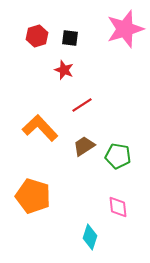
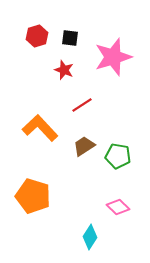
pink star: moved 12 px left, 28 px down
pink diamond: rotated 40 degrees counterclockwise
cyan diamond: rotated 15 degrees clockwise
